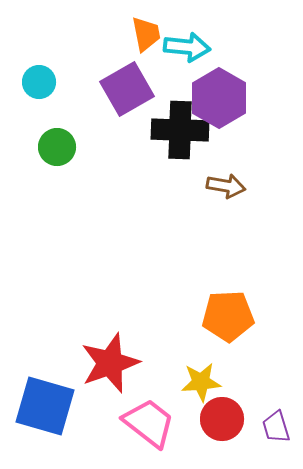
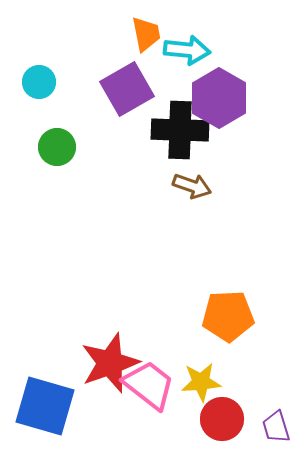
cyan arrow: moved 3 px down
brown arrow: moved 34 px left; rotated 9 degrees clockwise
pink trapezoid: moved 38 px up
